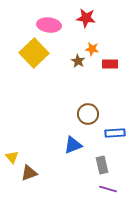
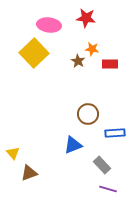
yellow triangle: moved 1 px right, 4 px up
gray rectangle: rotated 30 degrees counterclockwise
